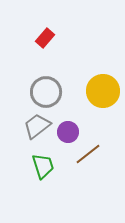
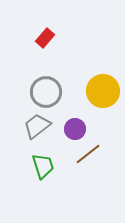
purple circle: moved 7 px right, 3 px up
